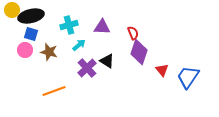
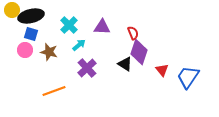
cyan cross: rotated 30 degrees counterclockwise
black triangle: moved 18 px right, 3 px down
